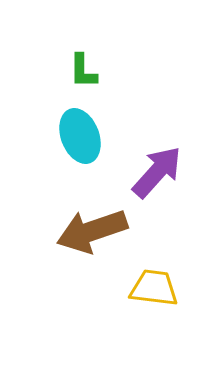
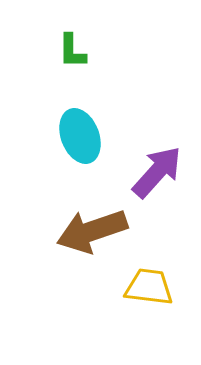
green L-shape: moved 11 px left, 20 px up
yellow trapezoid: moved 5 px left, 1 px up
